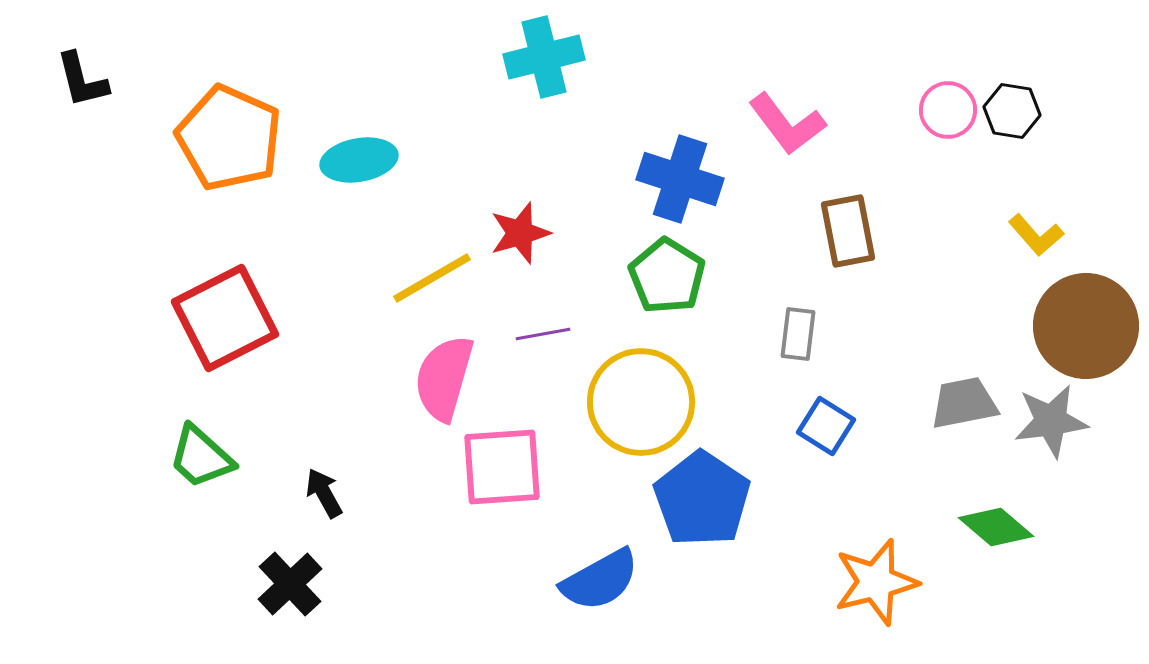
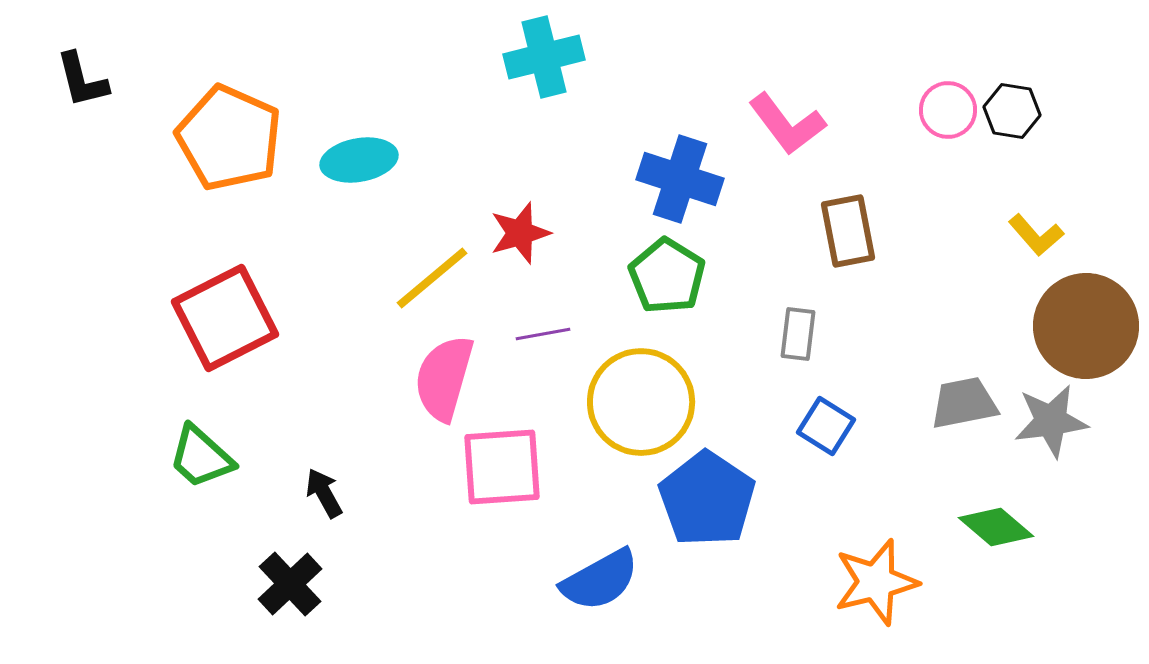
yellow line: rotated 10 degrees counterclockwise
blue pentagon: moved 5 px right
